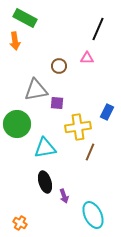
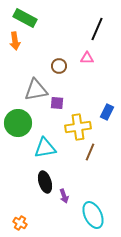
black line: moved 1 px left
green circle: moved 1 px right, 1 px up
